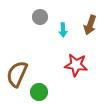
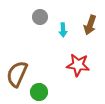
red star: moved 2 px right
